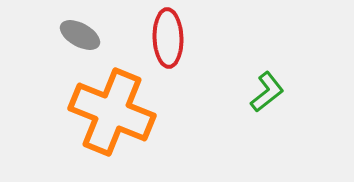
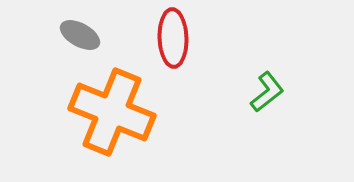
red ellipse: moved 5 px right
